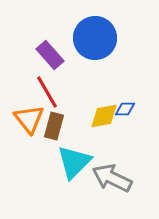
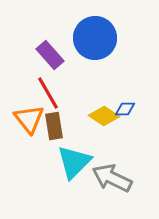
red line: moved 1 px right, 1 px down
yellow diamond: rotated 44 degrees clockwise
brown rectangle: rotated 24 degrees counterclockwise
